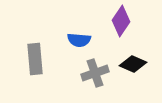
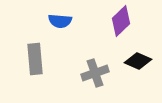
purple diamond: rotated 12 degrees clockwise
blue semicircle: moved 19 px left, 19 px up
black diamond: moved 5 px right, 3 px up
